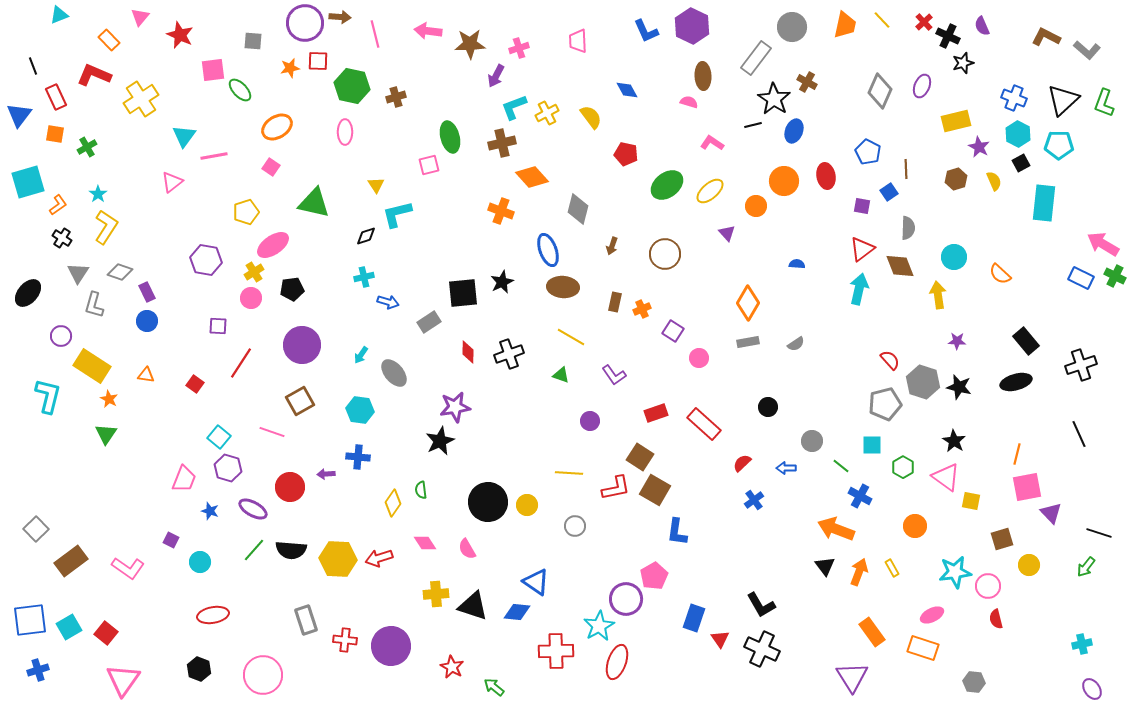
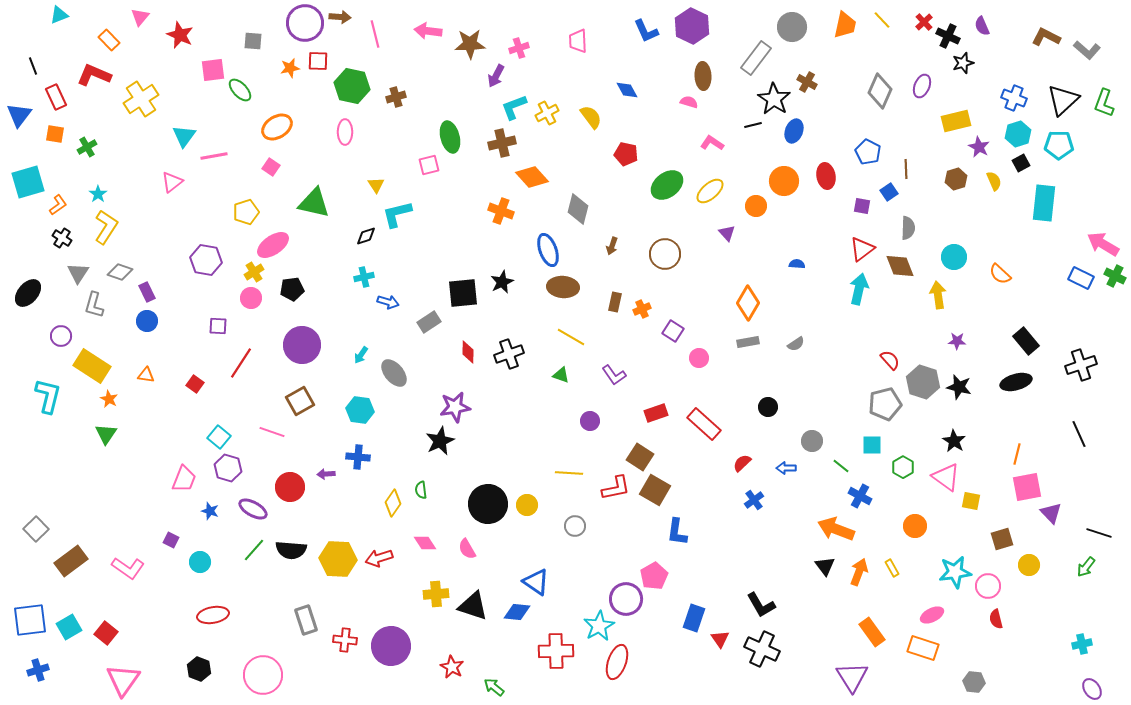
cyan hexagon at (1018, 134): rotated 15 degrees clockwise
black circle at (488, 502): moved 2 px down
